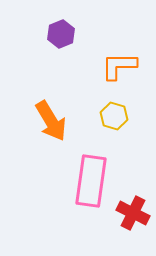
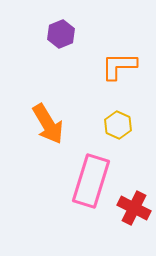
yellow hexagon: moved 4 px right, 9 px down; rotated 8 degrees clockwise
orange arrow: moved 3 px left, 3 px down
pink rectangle: rotated 9 degrees clockwise
red cross: moved 1 px right, 5 px up
